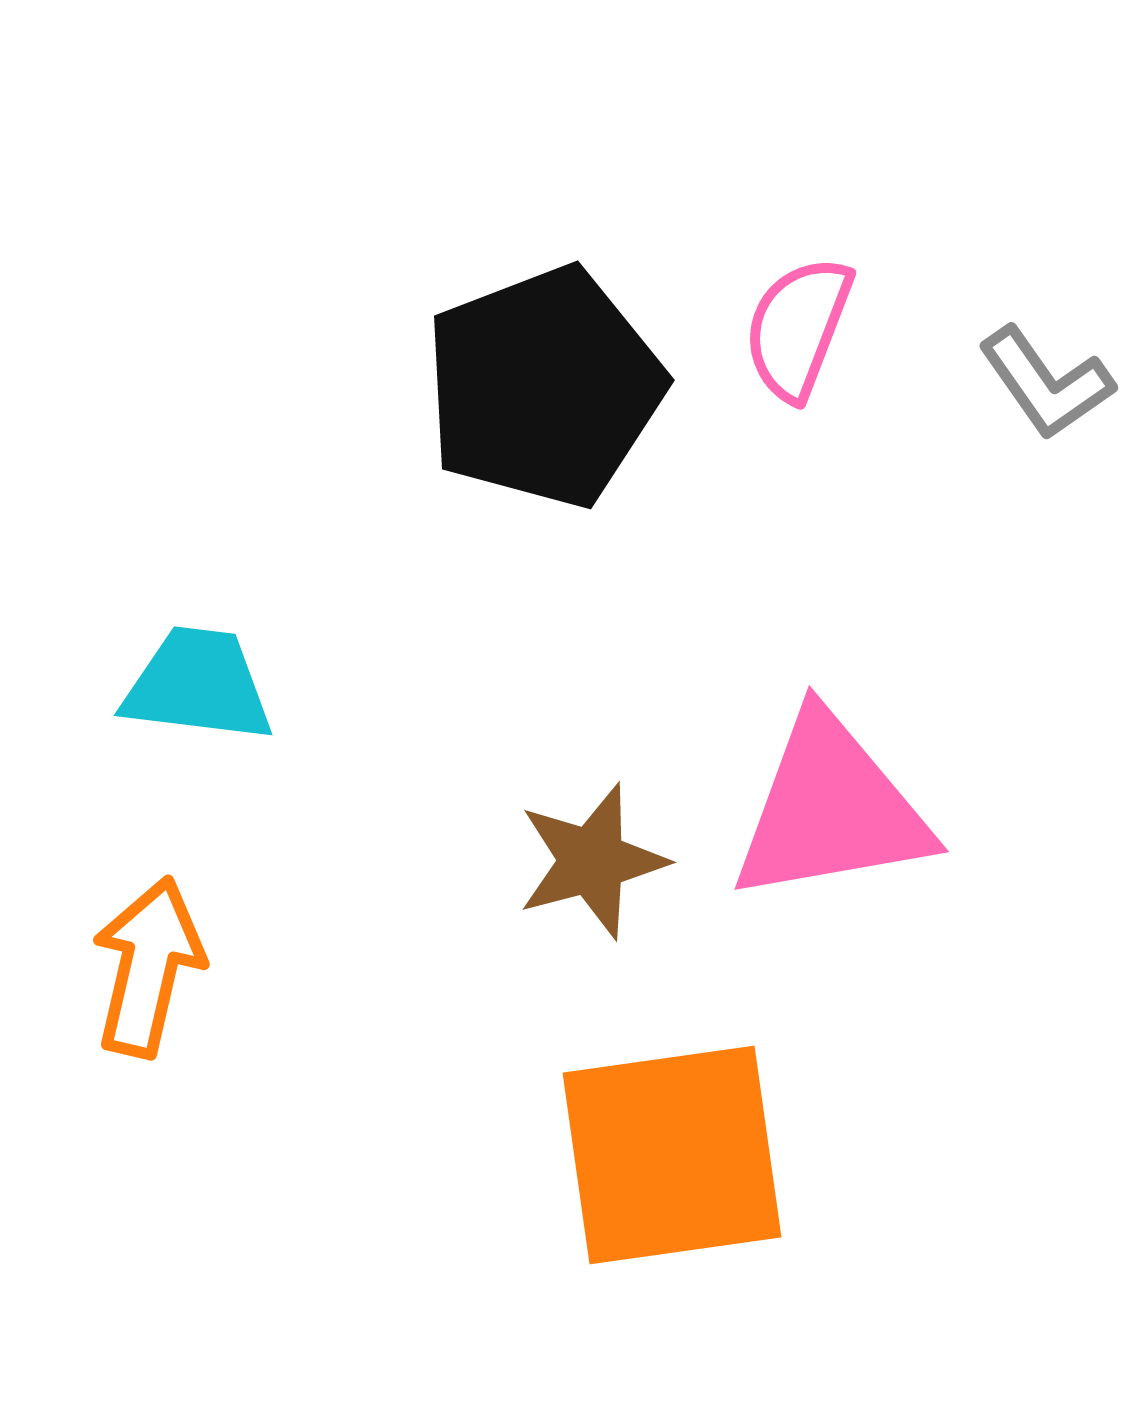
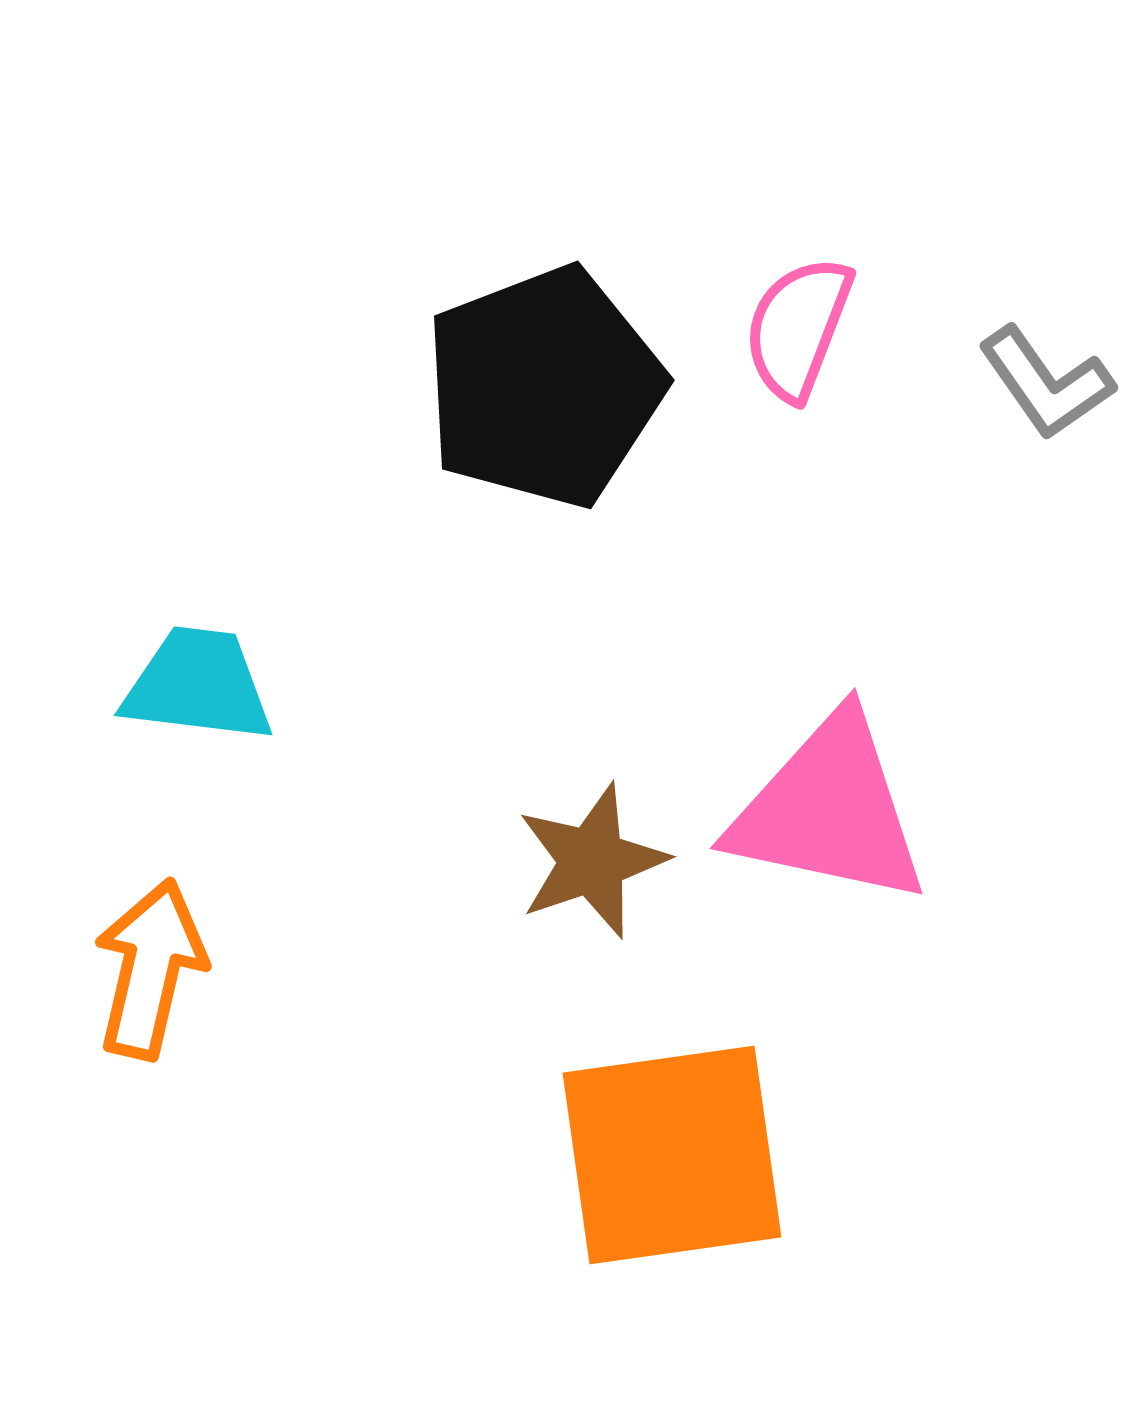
pink triangle: moved 2 px left, 1 px down; rotated 22 degrees clockwise
brown star: rotated 4 degrees counterclockwise
orange arrow: moved 2 px right, 2 px down
